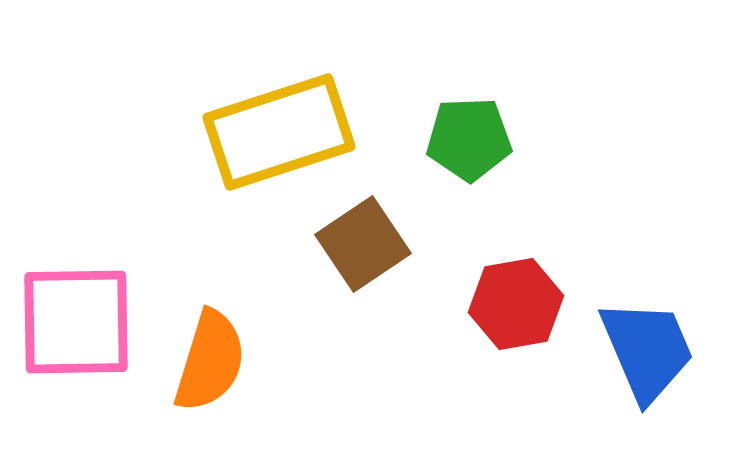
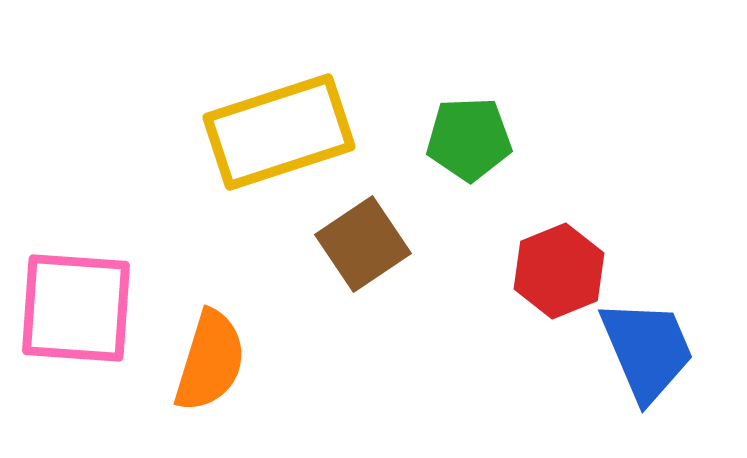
red hexagon: moved 43 px right, 33 px up; rotated 12 degrees counterclockwise
pink square: moved 14 px up; rotated 5 degrees clockwise
